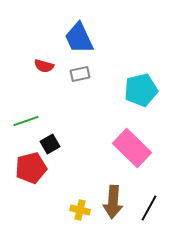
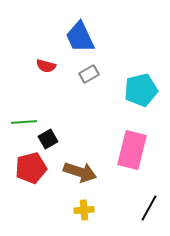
blue trapezoid: moved 1 px right, 1 px up
red semicircle: moved 2 px right
gray rectangle: moved 9 px right; rotated 18 degrees counterclockwise
green line: moved 2 px left, 1 px down; rotated 15 degrees clockwise
black square: moved 2 px left, 5 px up
pink rectangle: moved 2 px down; rotated 60 degrees clockwise
brown arrow: moved 33 px left, 30 px up; rotated 76 degrees counterclockwise
yellow cross: moved 4 px right; rotated 18 degrees counterclockwise
